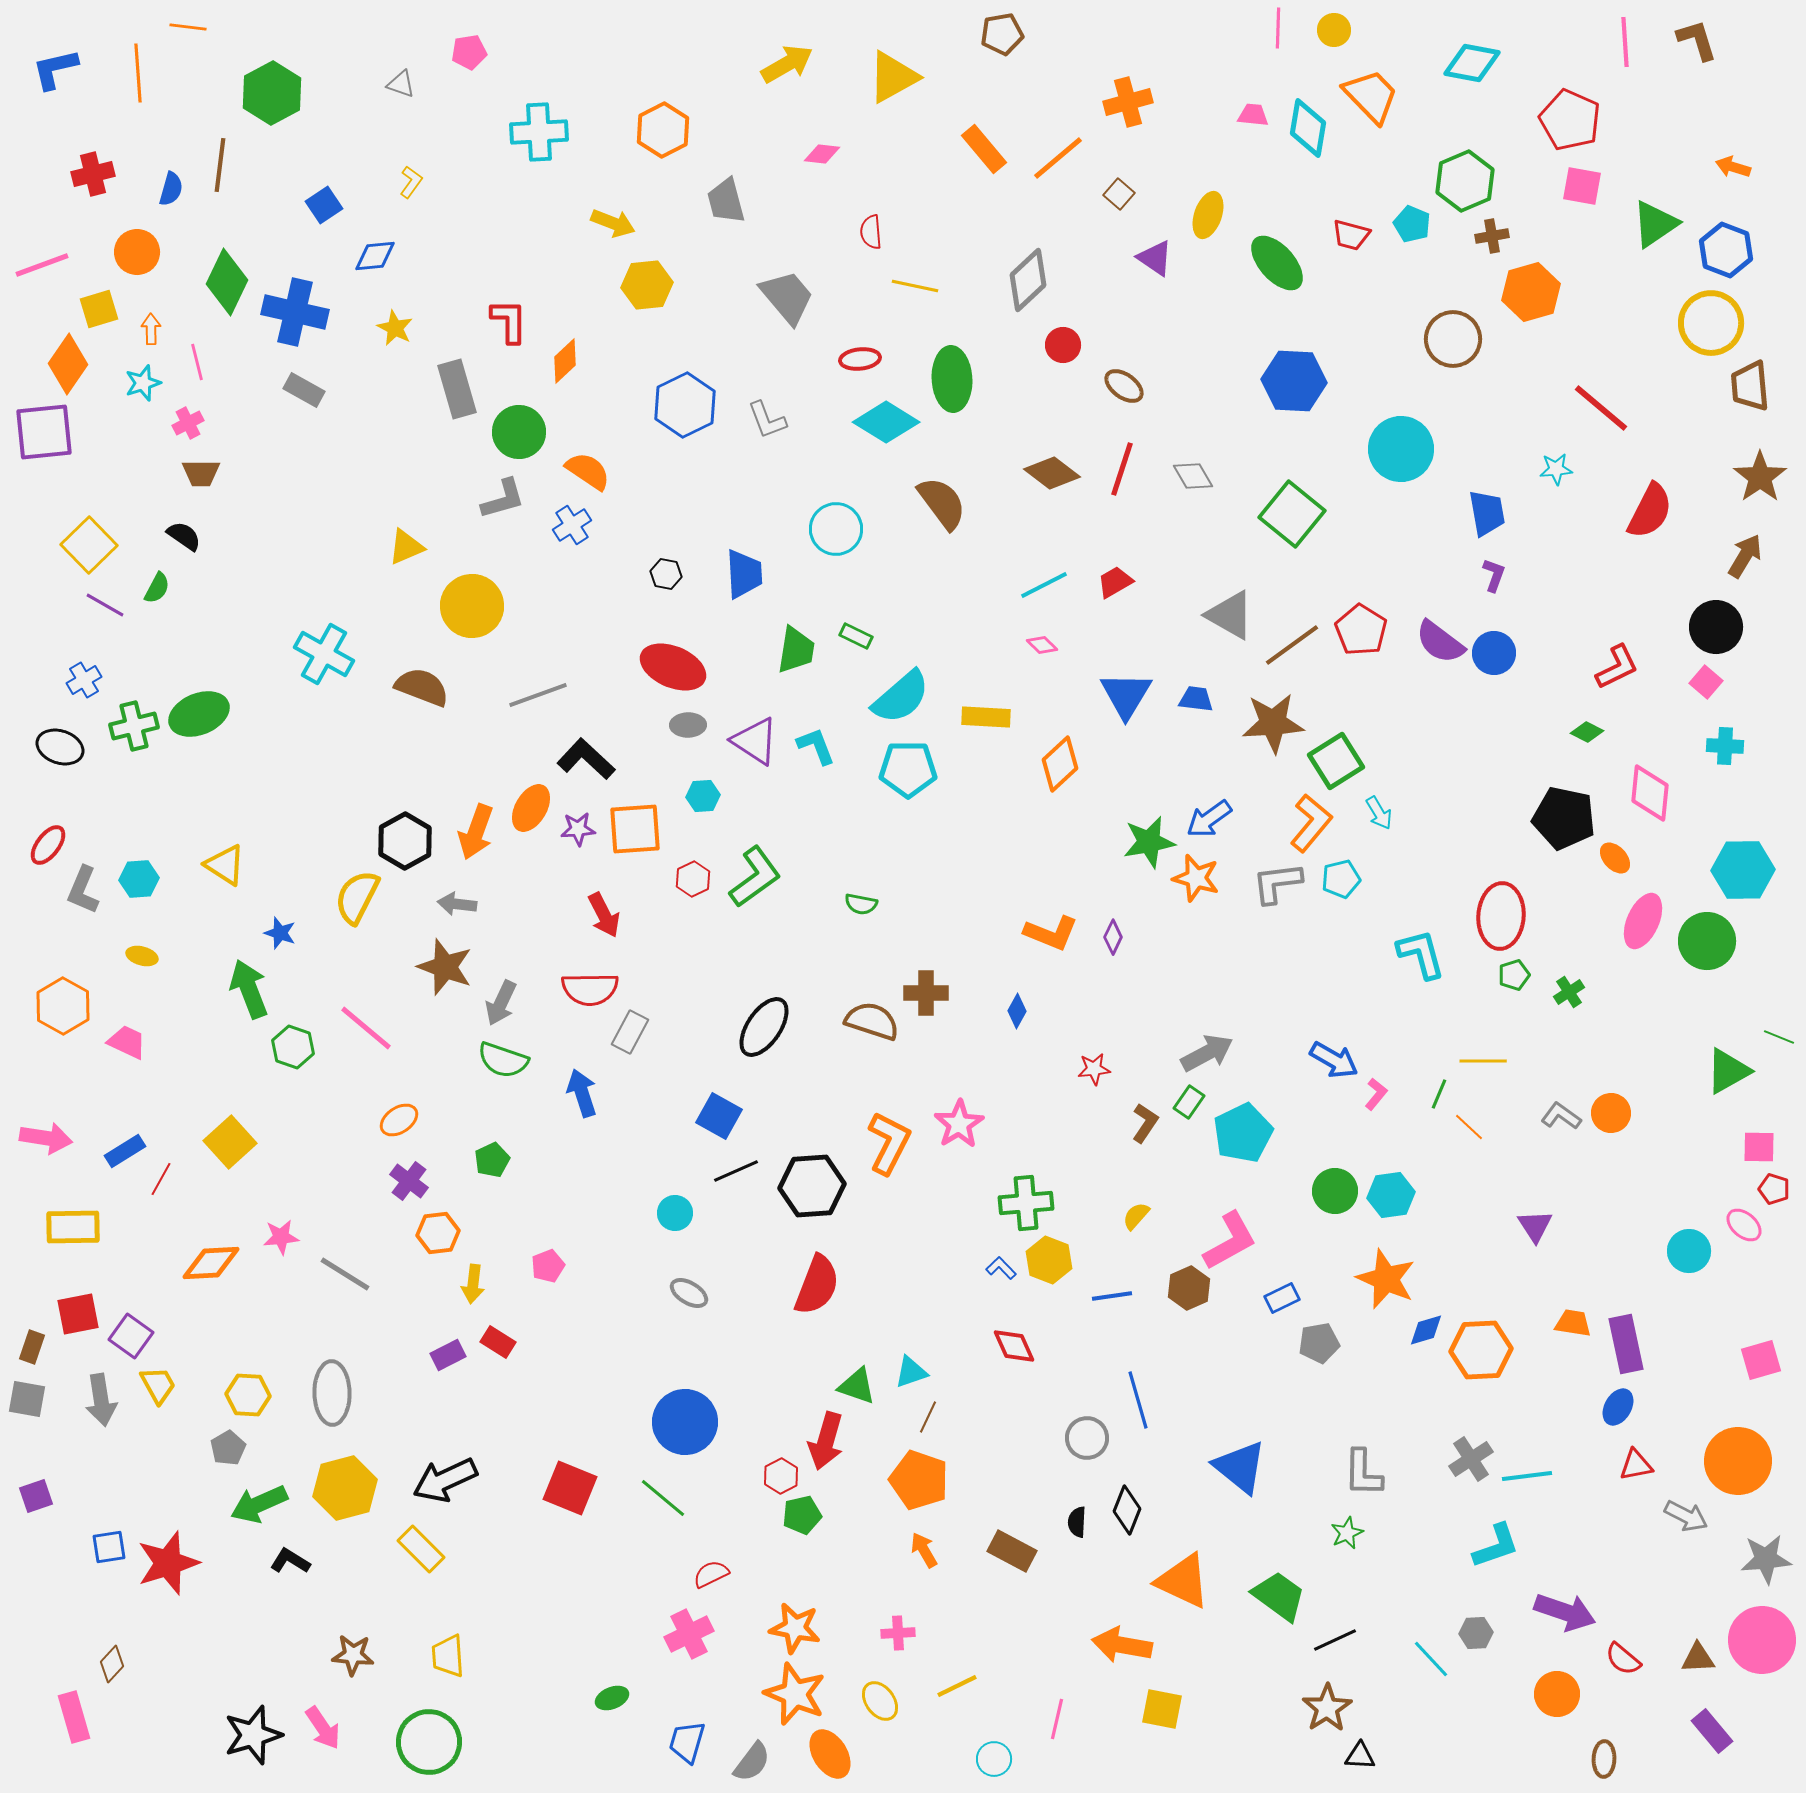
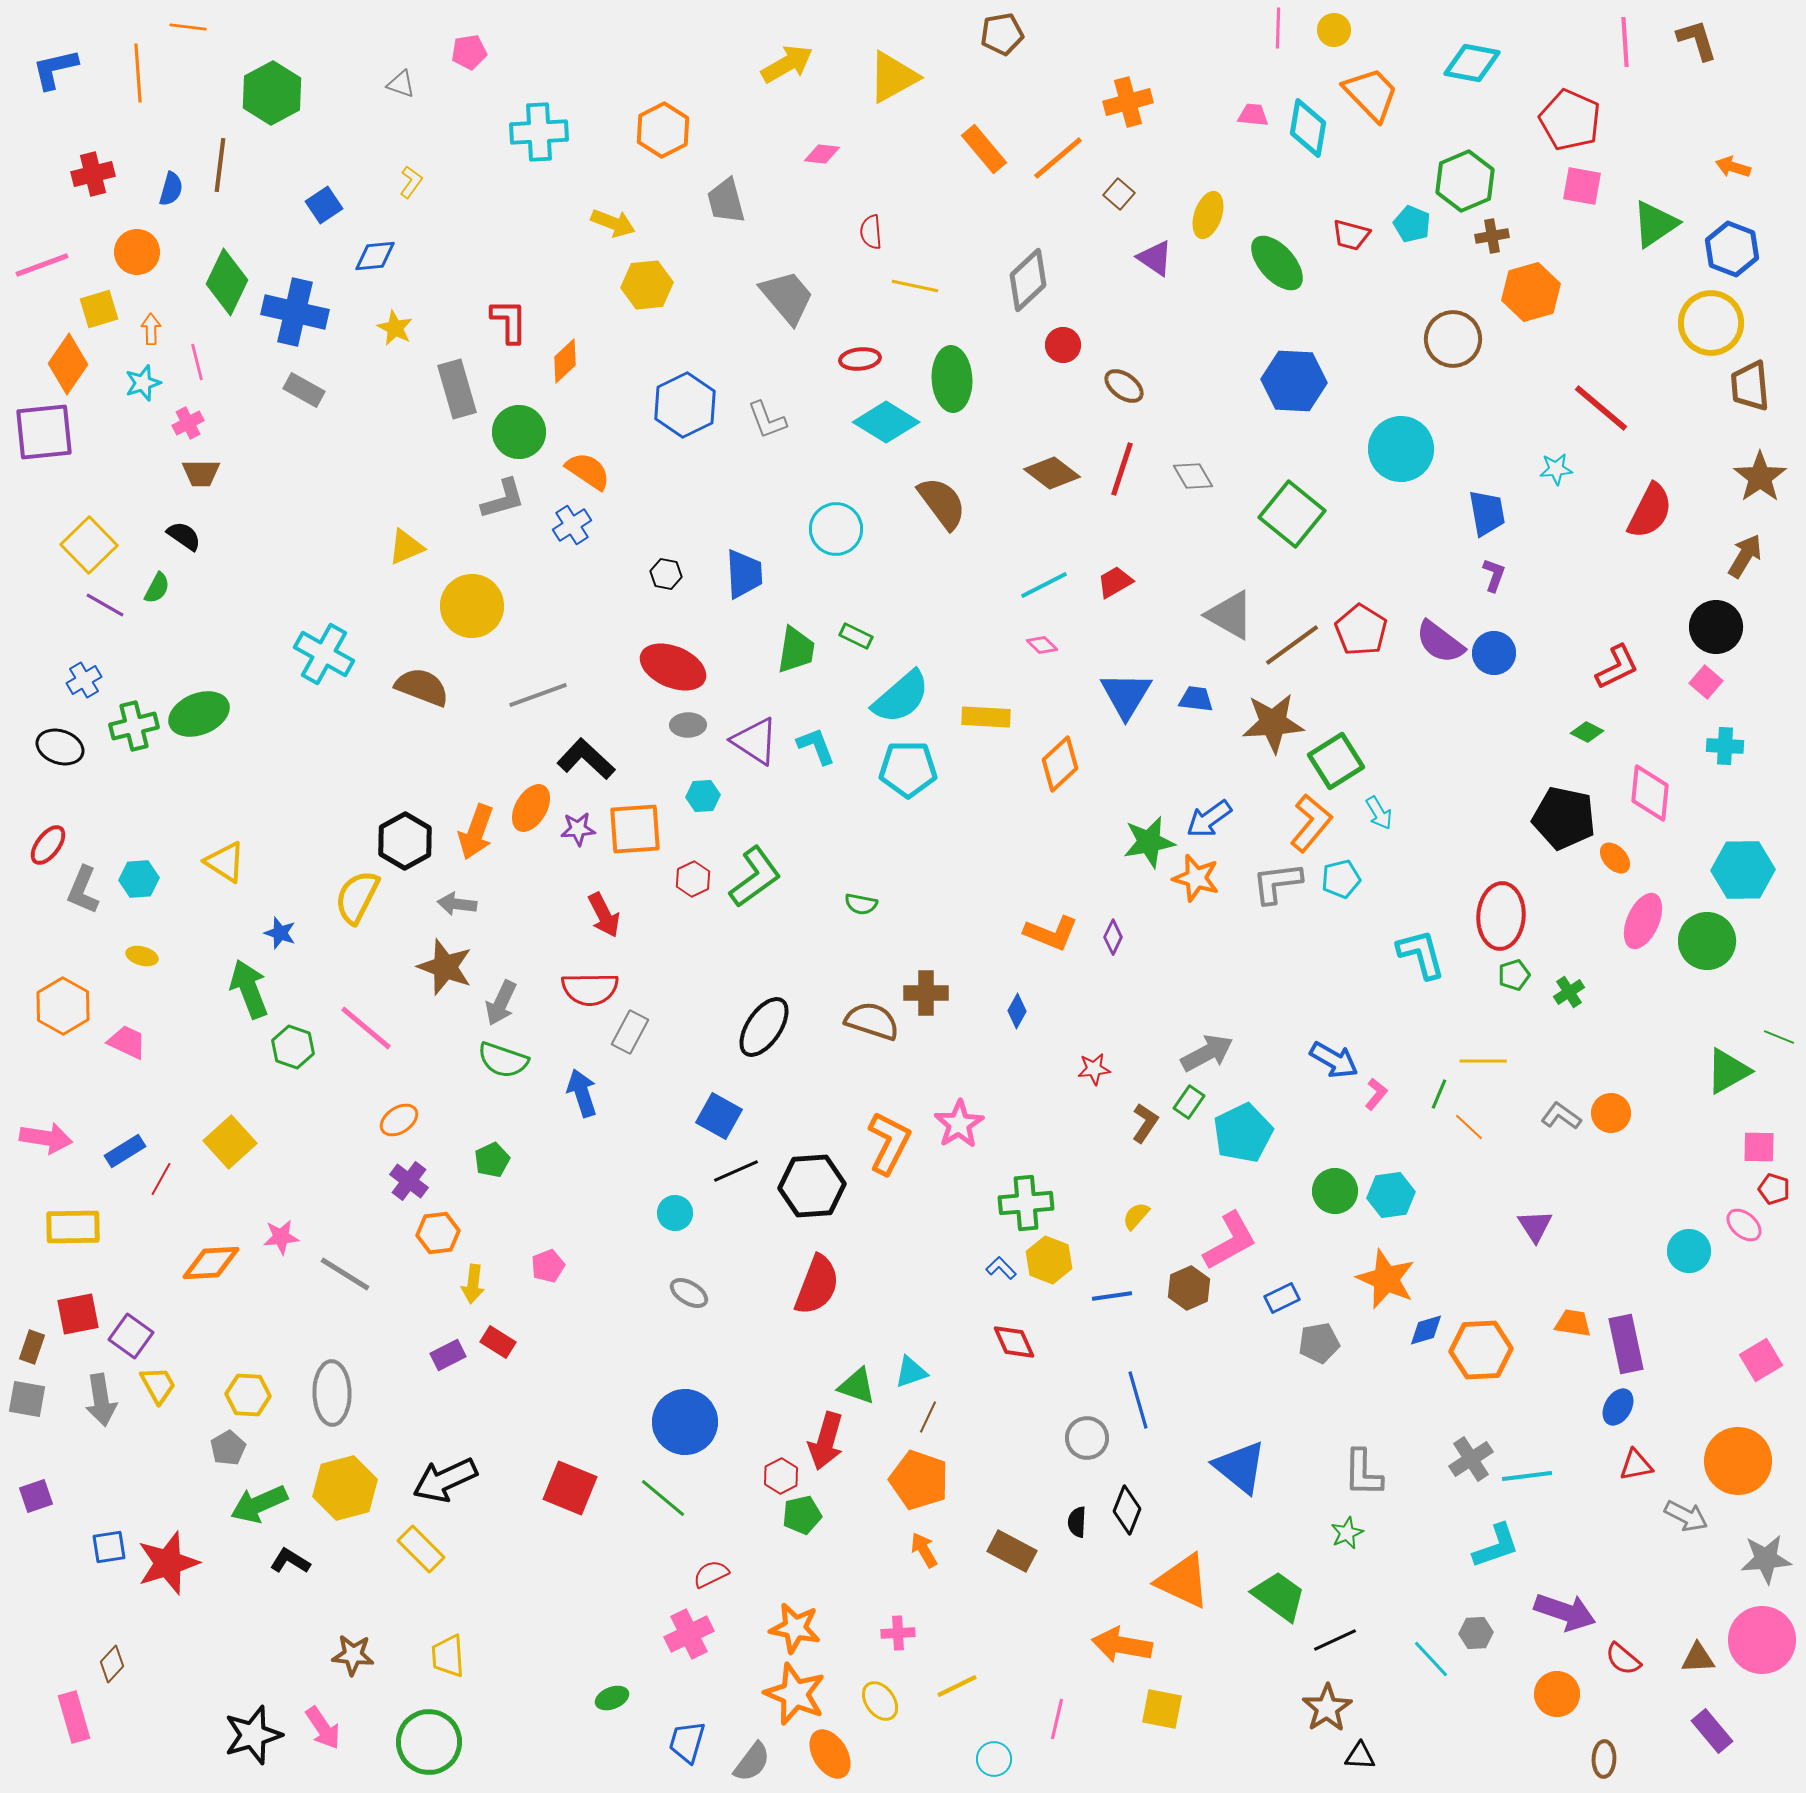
orange trapezoid at (1371, 96): moved 2 px up
blue hexagon at (1726, 250): moved 6 px right, 1 px up
yellow triangle at (225, 865): moved 3 px up
red diamond at (1014, 1346): moved 4 px up
pink square at (1761, 1360): rotated 15 degrees counterclockwise
